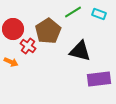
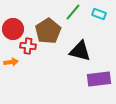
green line: rotated 18 degrees counterclockwise
red cross: rotated 28 degrees counterclockwise
orange arrow: rotated 32 degrees counterclockwise
